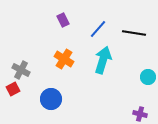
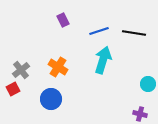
blue line: moved 1 px right, 2 px down; rotated 30 degrees clockwise
orange cross: moved 6 px left, 8 px down
gray cross: rotated 24 degrees clockwise
cyan circle: moved 7 px down
